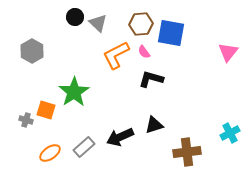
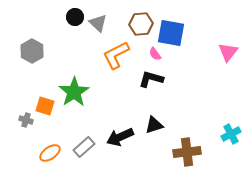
pink semicircle: moved 11 px right, 2 px down
orange square: moved 1 px left, 4 px up
cyan cross: moved 1 px right, 1 px down
